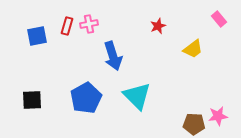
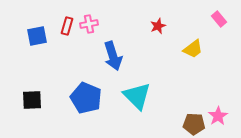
blue pentagon: rotated 20 degrees counterclockwise
pink star: rotated 24 degrees counterclockwise
